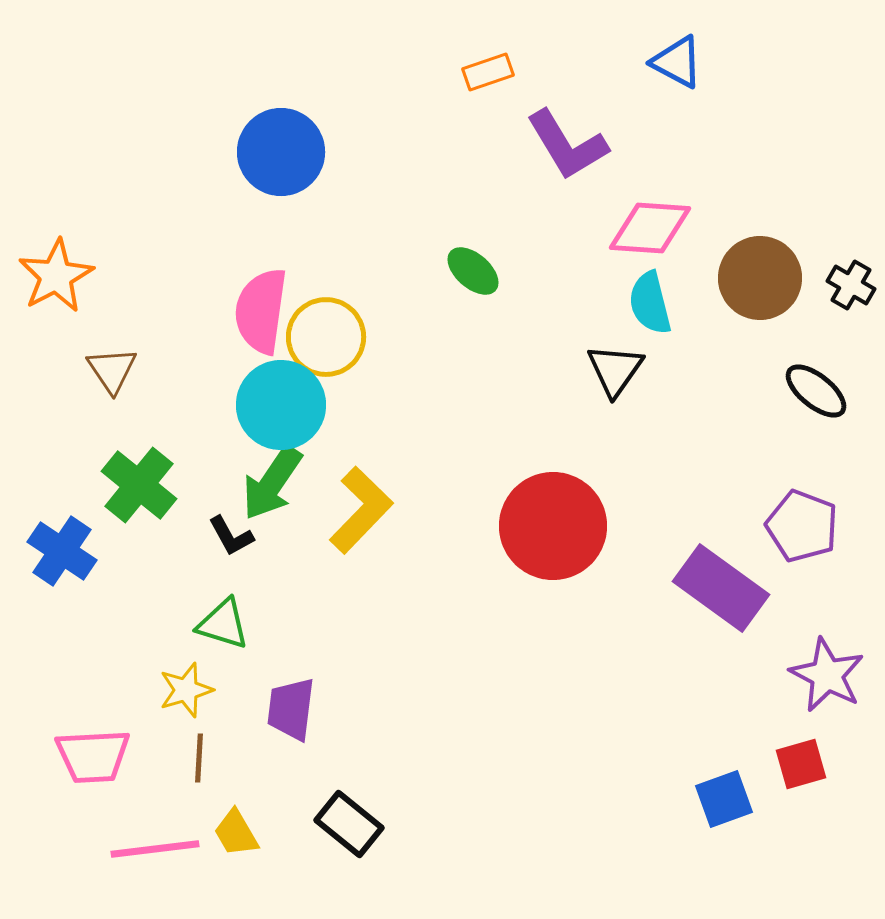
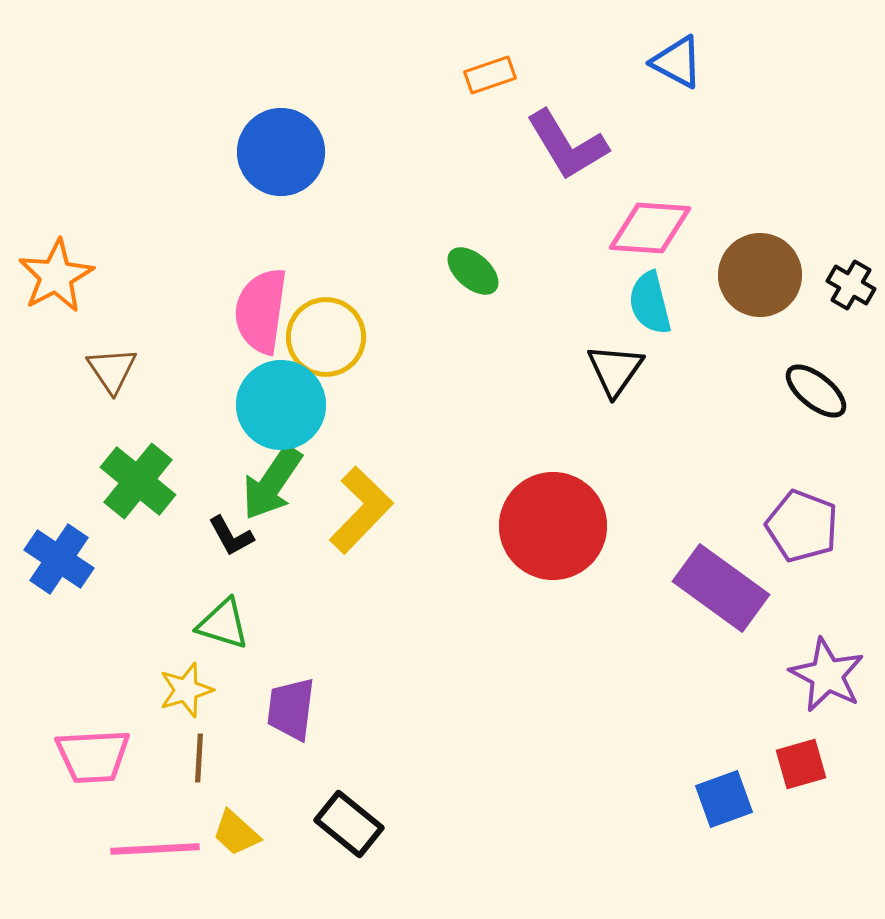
orange rectangle: moved 2 px right, 3 px down
brown circle: moved 3 px up
green cross: moved 1 px left, 4 px up
blue cross: moved 3 px left, 8 px down
yellow trapezoid: rotated 18 degrees counterclockwise
pink line: rotated 4 degrees clockwise
